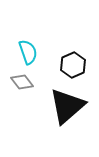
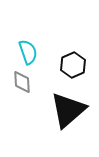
gray diamond: rotated 35 degrees clockwise
black triangle: moved 1 px right, 4 px down
